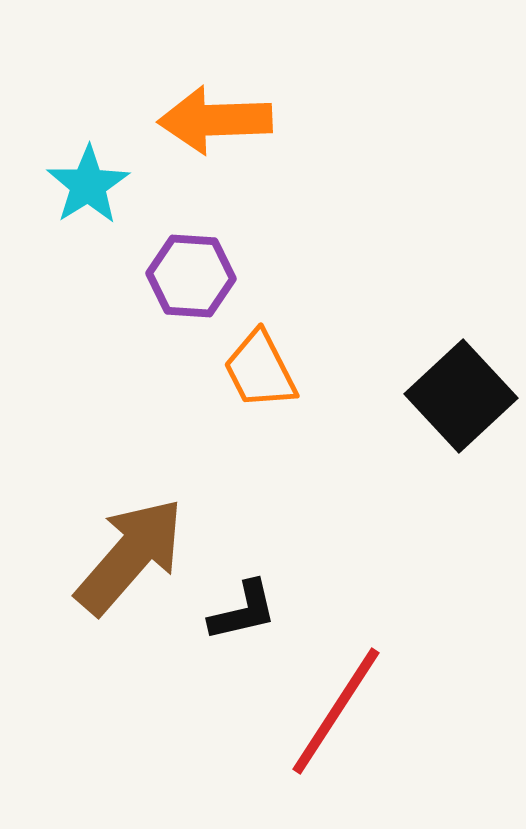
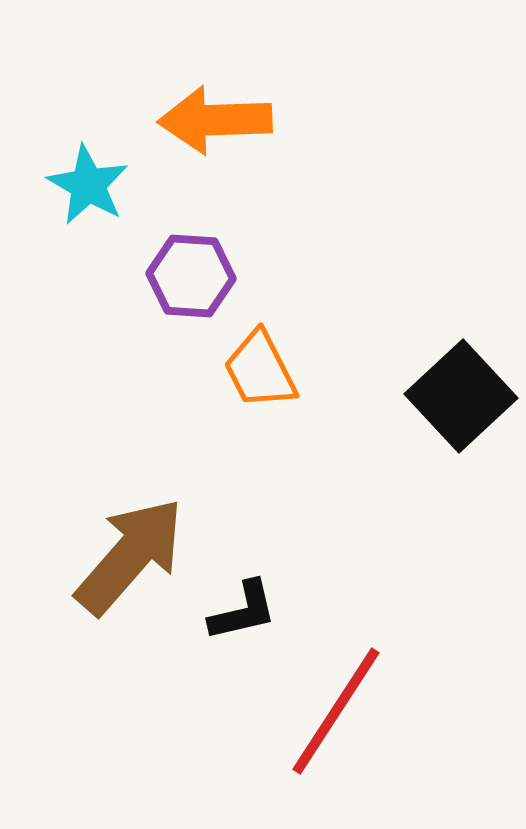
cyan star: rotated 10 degrees counterclockwise
